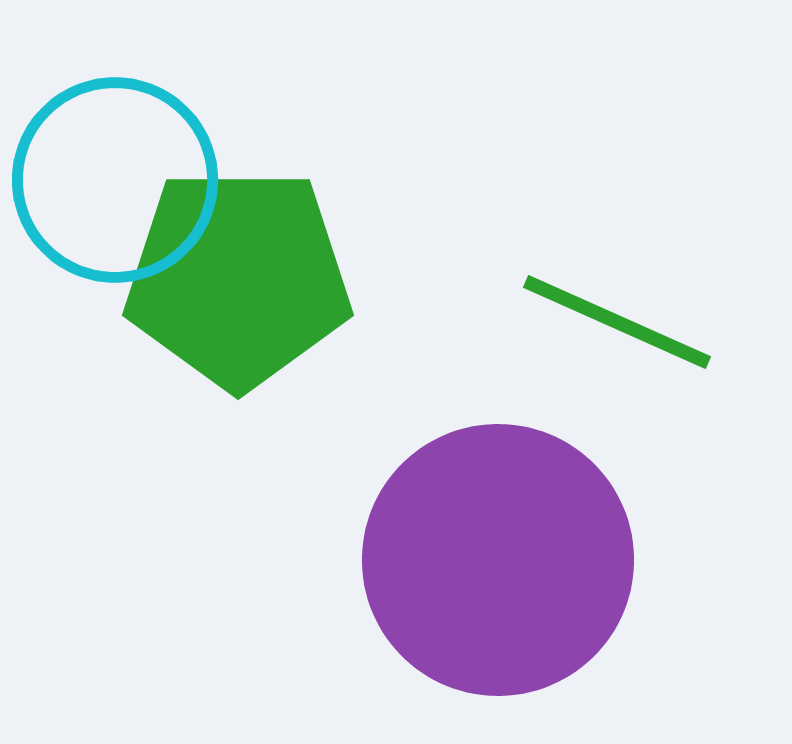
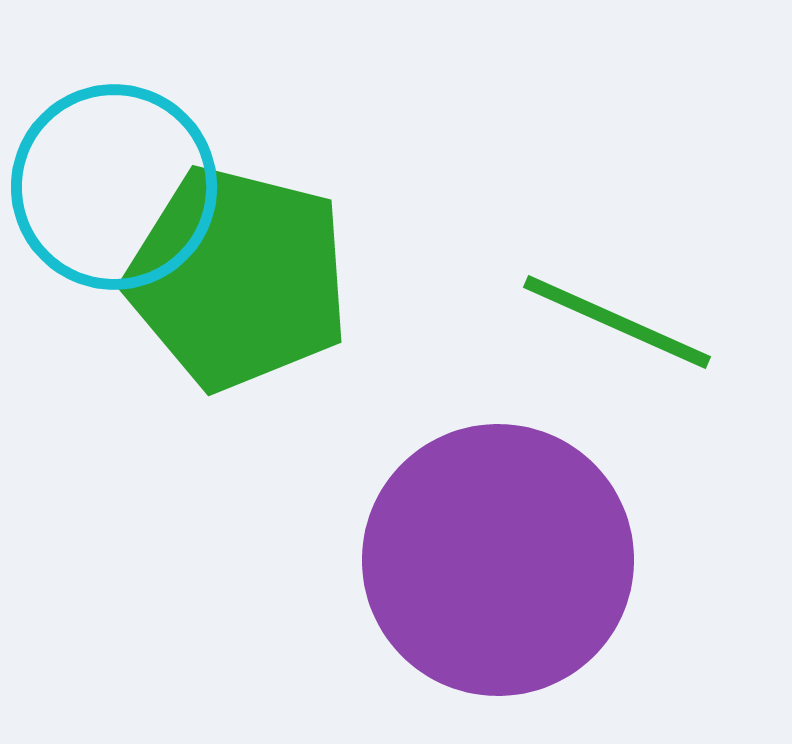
cyan circle: moved 1 px left, 7 px down
green pentagon: rotated 14 degrees clockwise
